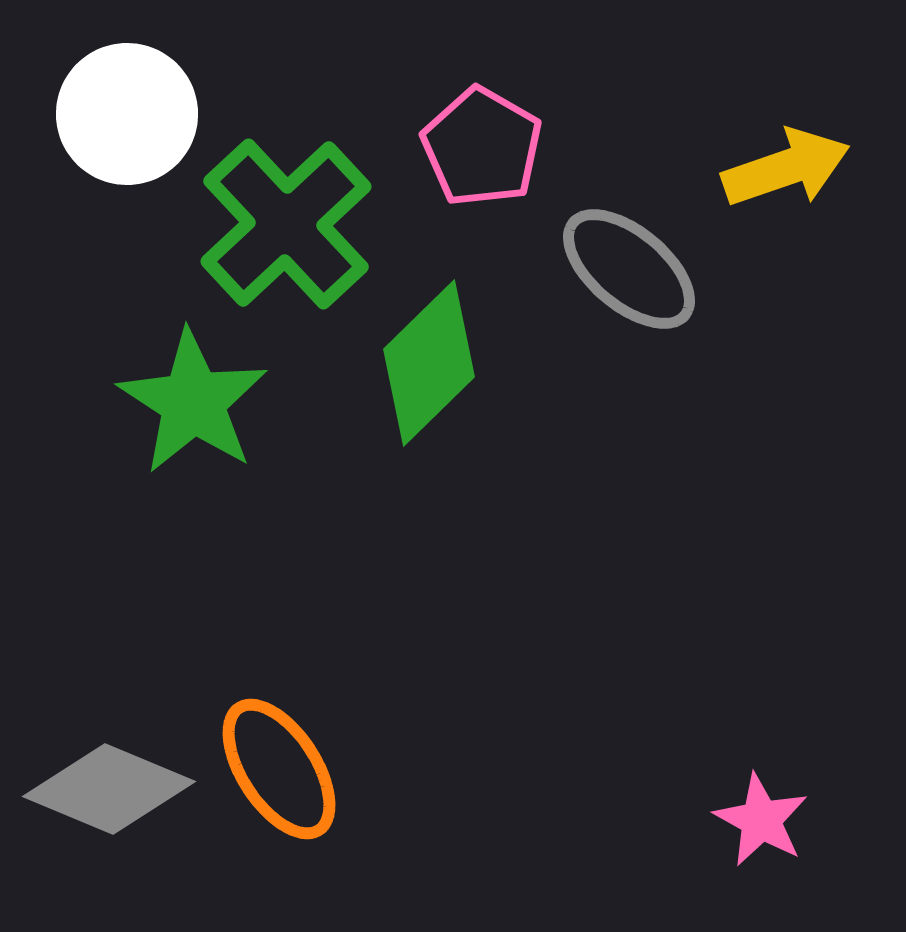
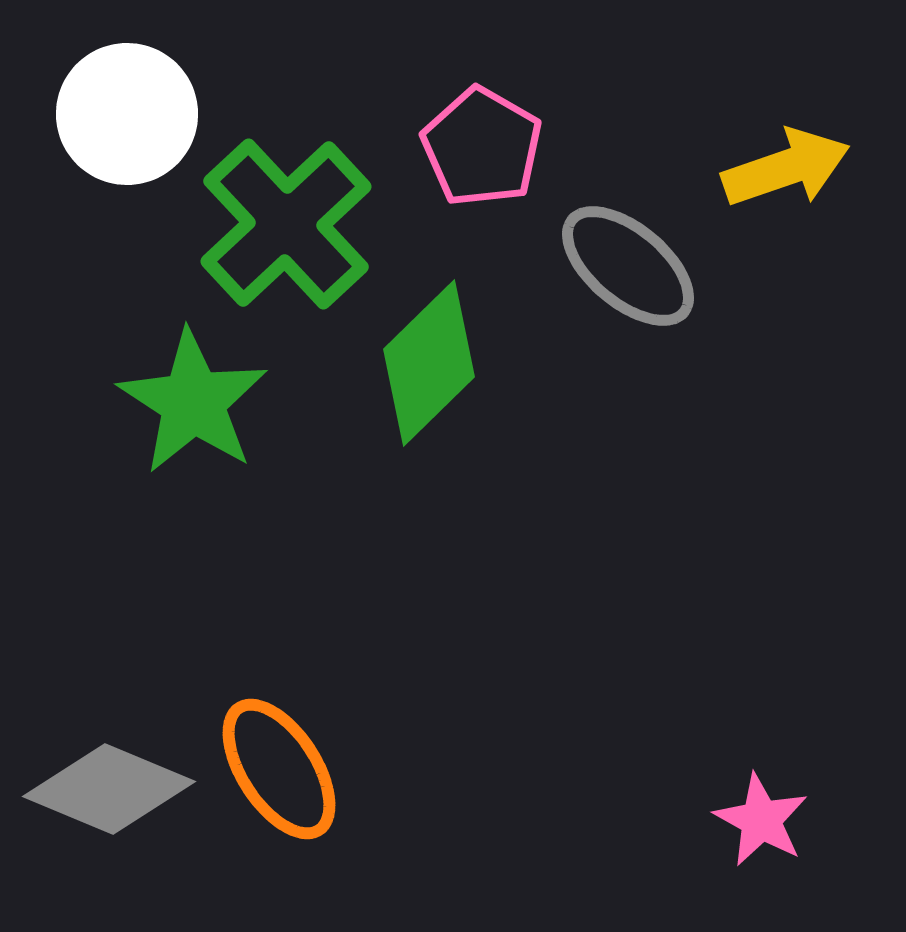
gray ellipse: moved 1 px left, 3 px up
